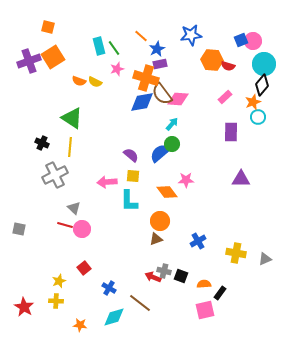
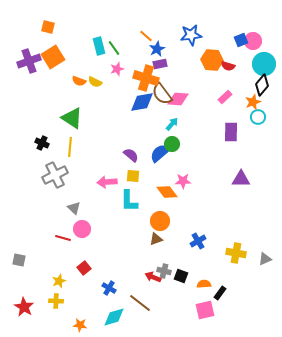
orange line at (141, 36): moved 5 px right
pink star at (186, 180): moved 3 px left, 1 px down
red line at (65, 225): moved 2 px left, 13 px down
gray square at (19, 229): moved 31 px down
